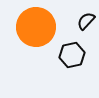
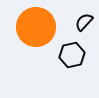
black semicircle: moved 2 px left, 1 px down
